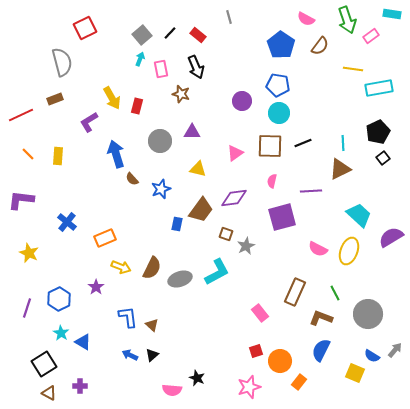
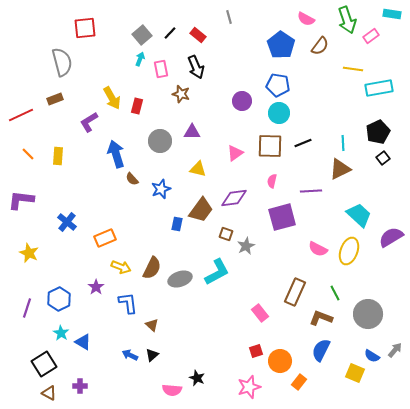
red square at (85, 28): rotated 20 degrees clockwise
blue L-shape at (128, 317): moved 14 px up
